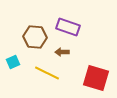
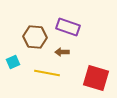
yellow line: rotated 15 degrees counterclockwise
